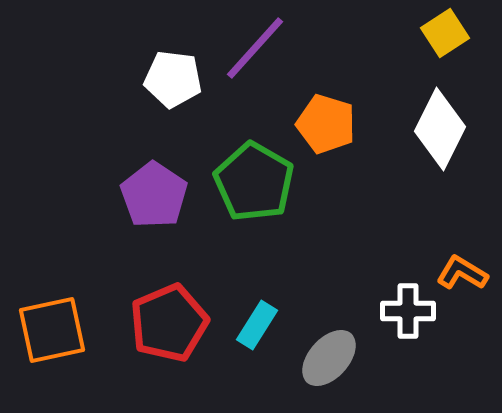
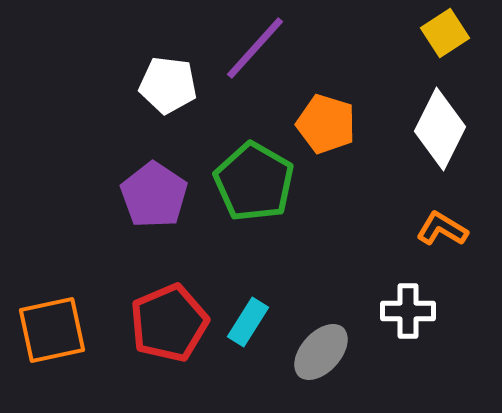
white pentagon: moved 5 px left, 6 px down
orange L-shape: moved 20 px left, 44 px up
cyan rectangle: moved 9 px left, 3 px up
gray ellipse: moved 8 px left, 6 px up
